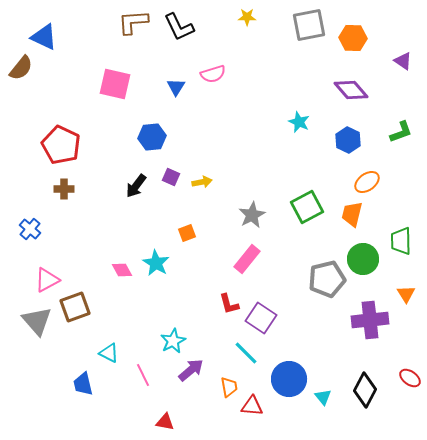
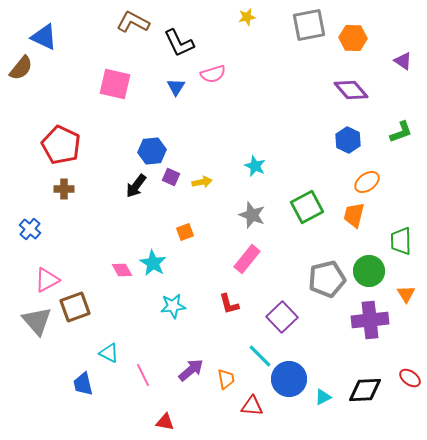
yellow star at (247, 17): rotated 12 degrees counterclockwise
brown L-shape at (133, 22): rotated 32 degrees clockwise
black L-shape at (179, 27): moved 16 px down
cyan star at (299, 122): moved 44 px left, 44 px down
blue hexagon at (152, 137): moved 14 px down
orange trapezoid at (352, 214): moved 2 px right, 1 px down
gray star at (252, 215): rotated 24 degrees counterclockwise
orange square at (187, 233): moved 2 px left, 1 px up
green circle at (363, 259): moved 6 px right, 12 px down
cyan star at (156, 263): moved 3 px left
purple square at (261, 318): moved 21 px right, 1 px up; rotated 12 degrees clockwise
cyan star at (173, 341): moved 35 px up; rotated 20 degrees clockwise
cyan line at (246, 353): moved 14 px right, 3 px down
orange trapezoid at (229, 387): moved 3 px left, 8 px up
black diamond at (365, 390): rotated 60 degrees clockwise
cyan triangle at (323, 397): rotated 42 degrees clockwise
